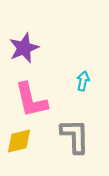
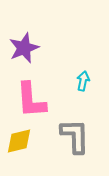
pink L-shape: rotated 9 degrees clockwise
